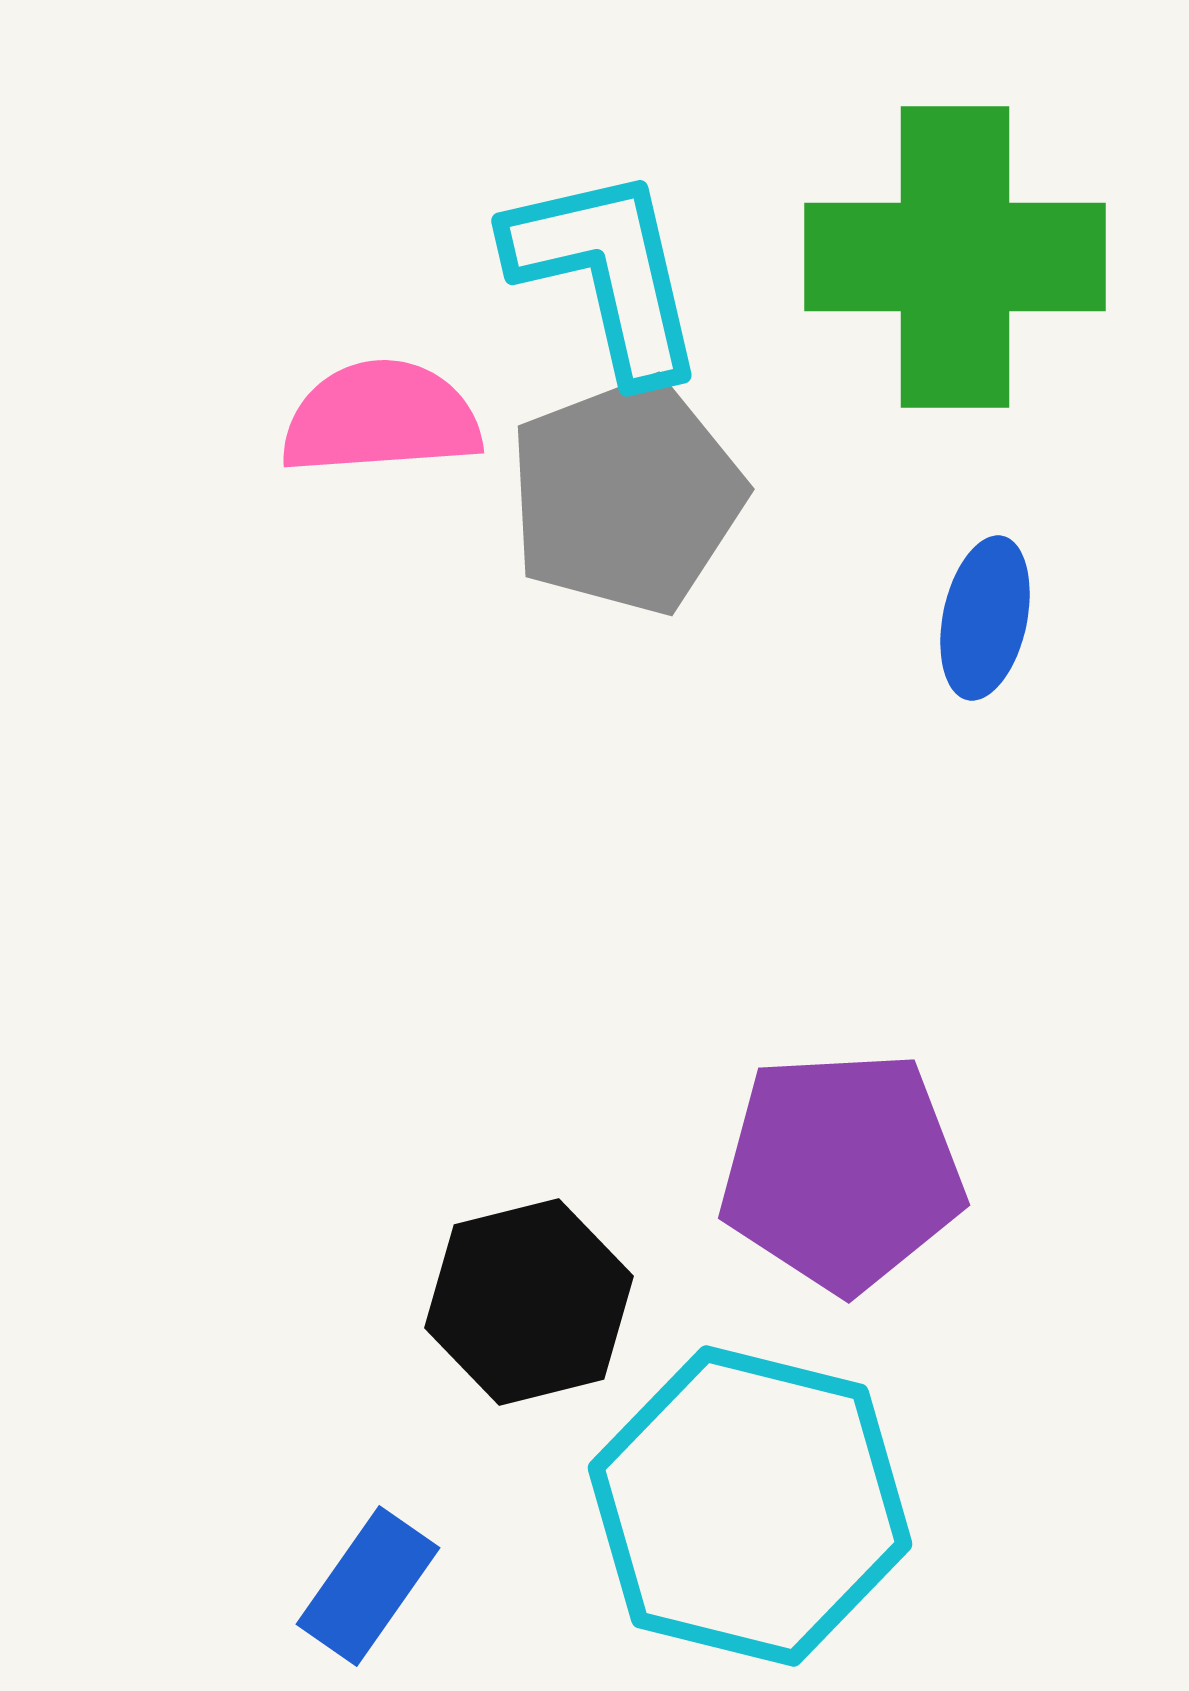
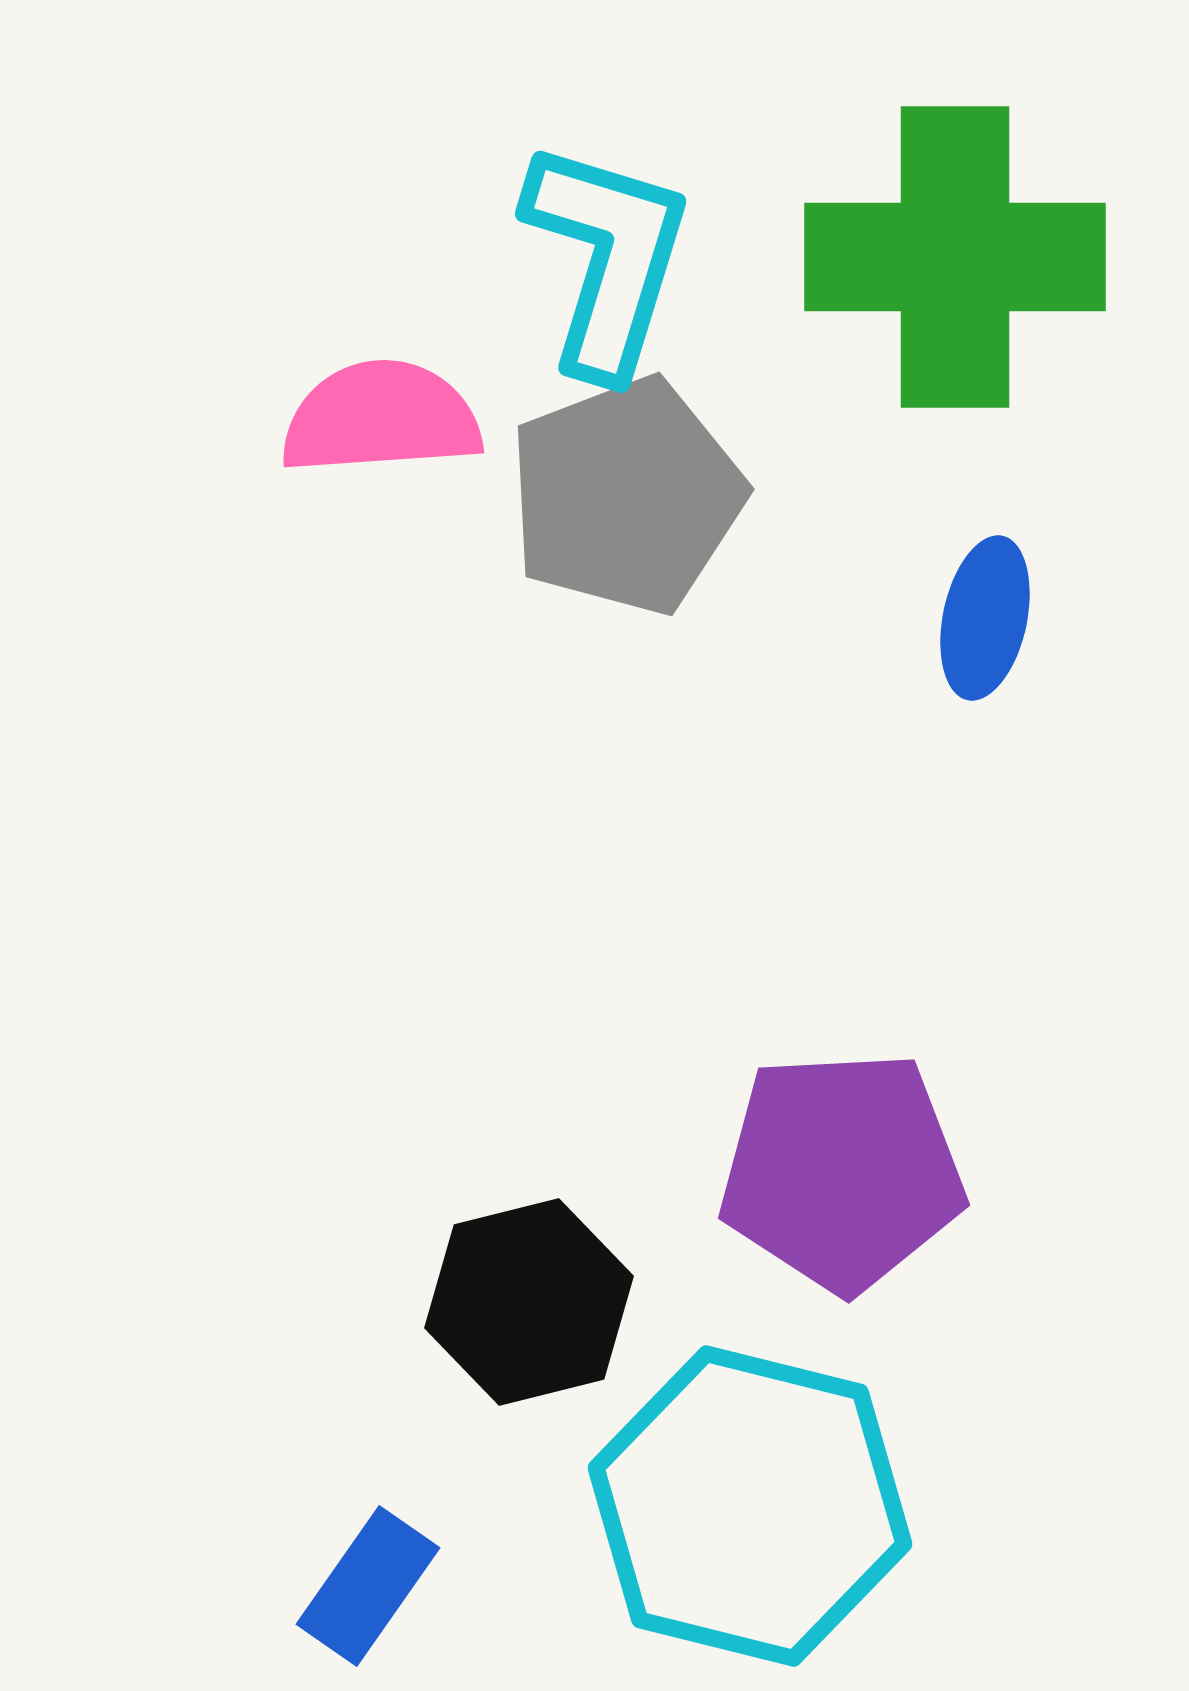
cyan L-shape: moved 15 px up; rotated 30 degrees clockwise
